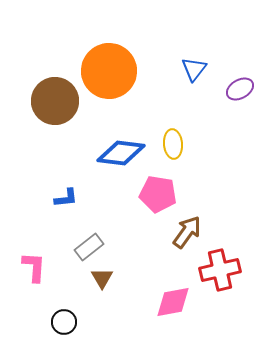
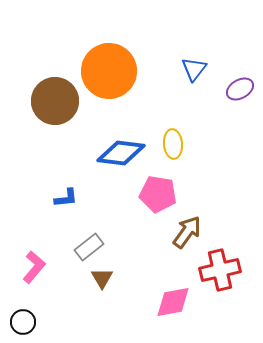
pink L-shape: rotated 36 degrees clockwise
black circle: moved 41 px left
